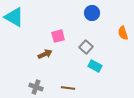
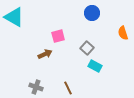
gray square: moved 1 px right, 1 px down
brown line: rotated 56 degrees clockwise
